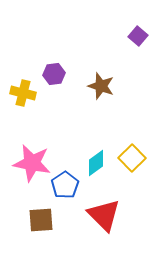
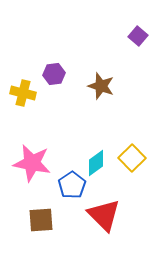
blue pentagon: moved 7 px right
